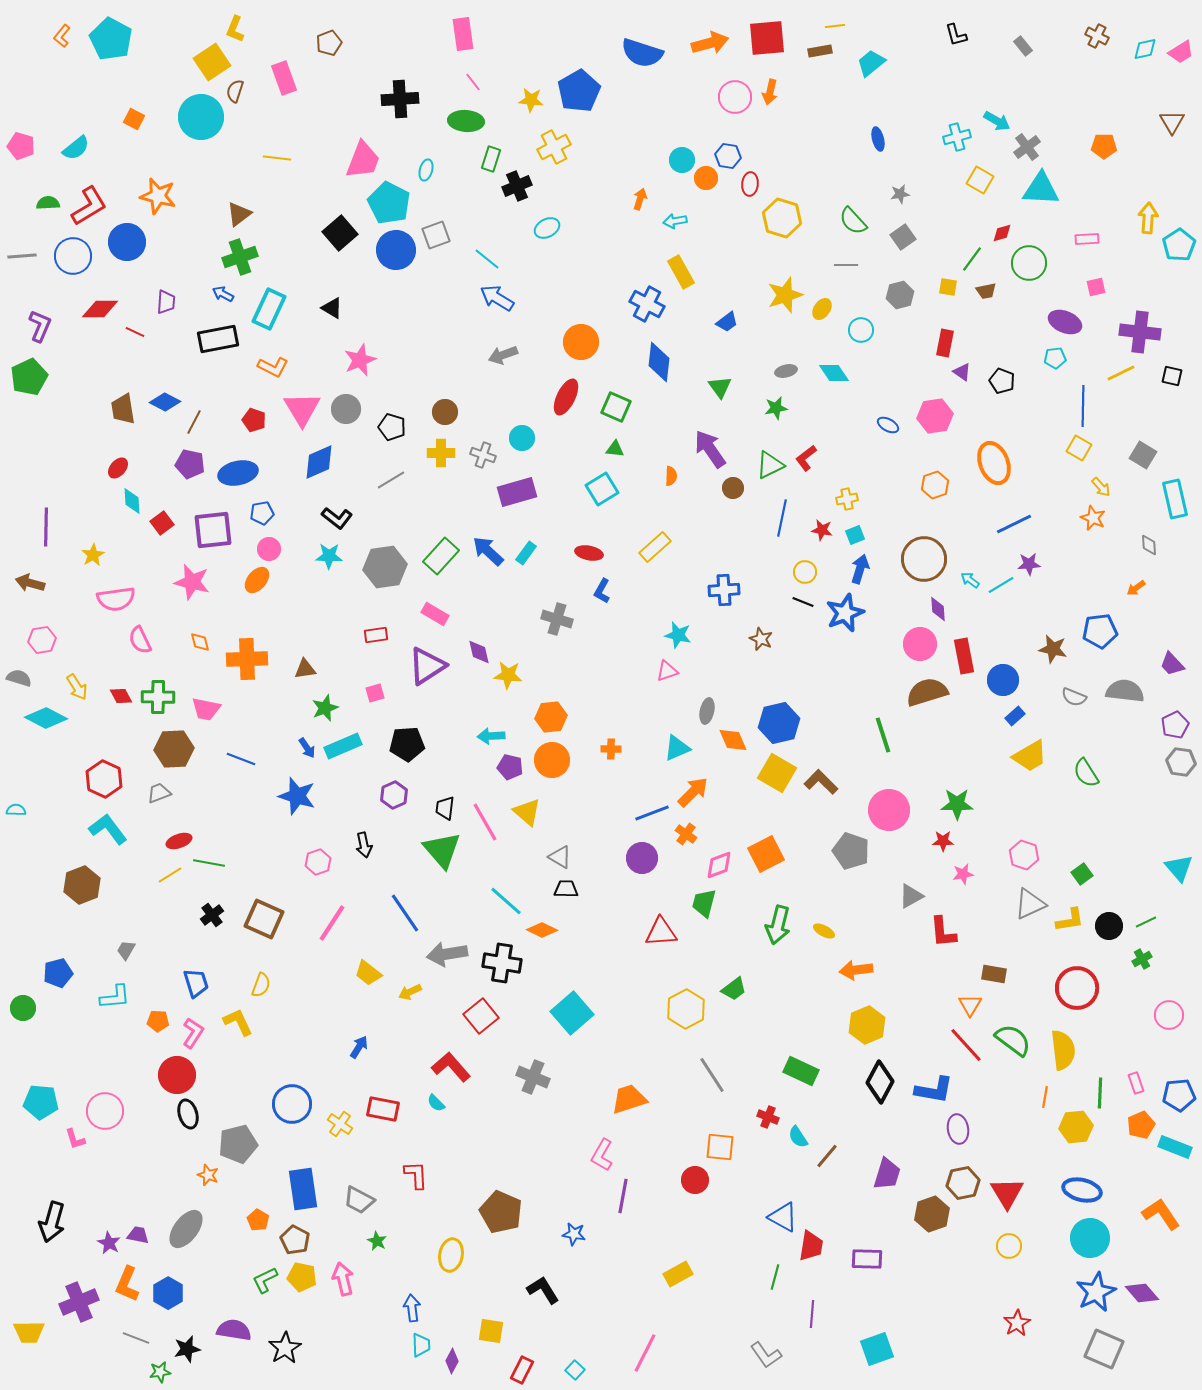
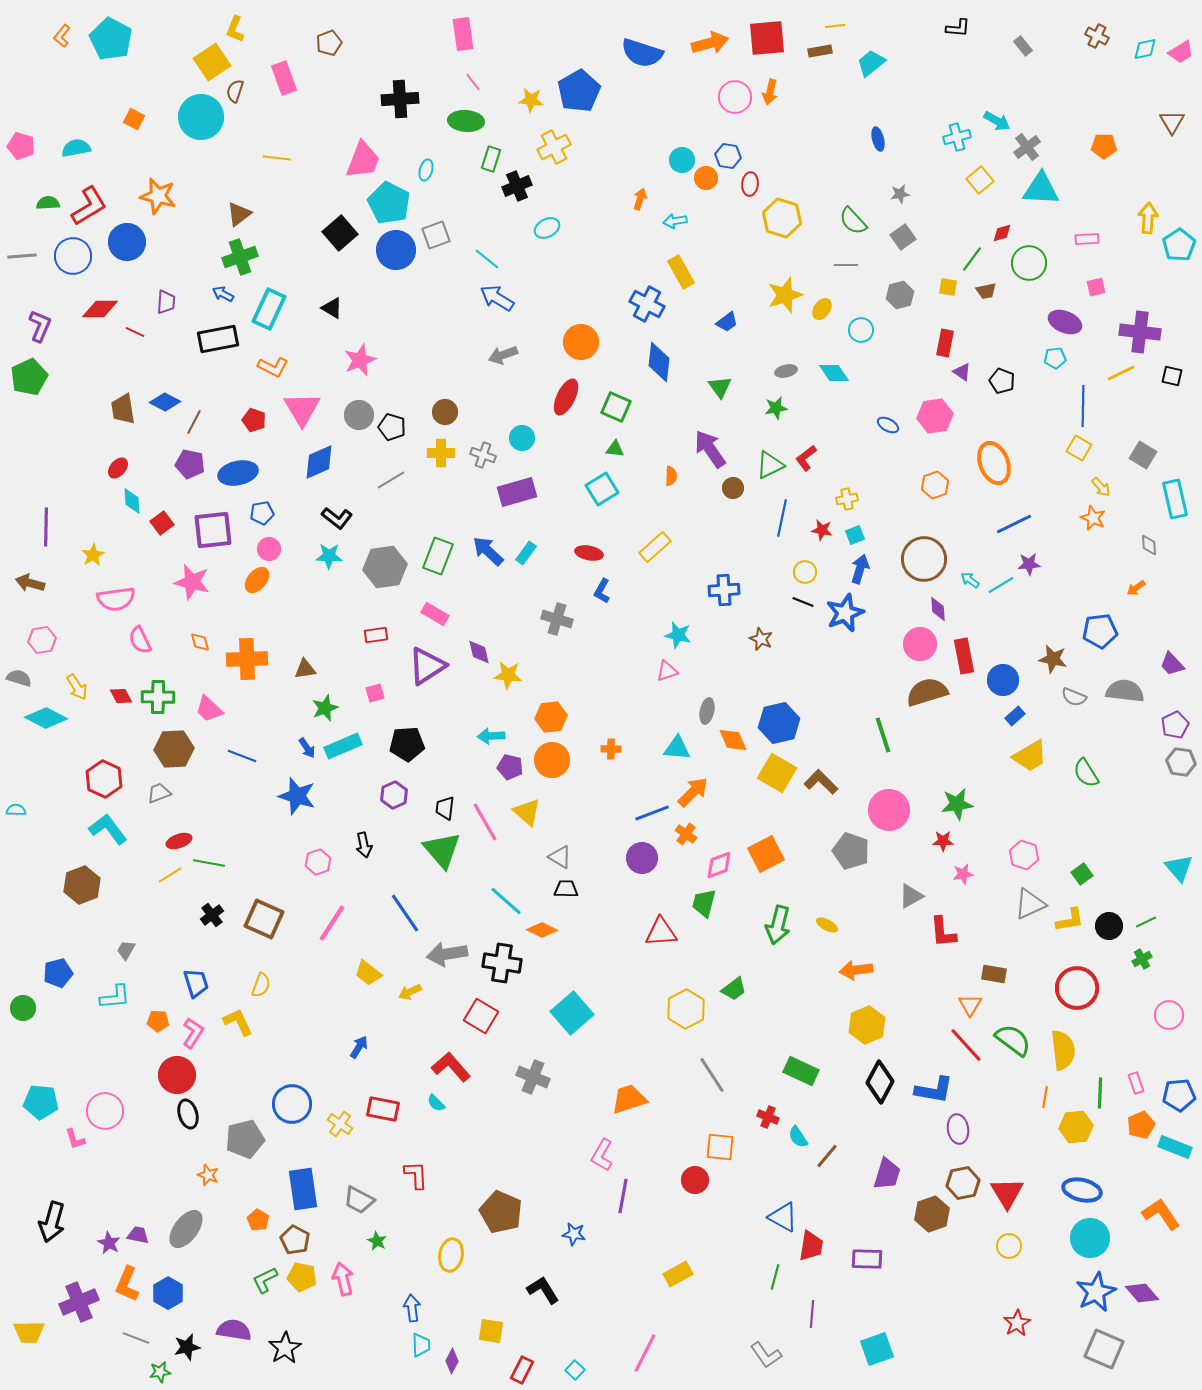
black L-shape at (956, 35): moved 2 px right, 7 px up; rotated 70 degrees counterclockwise
cyan semicircle at (76, 148): rotated 152 degrees counterclockwise
yellow square at (980, 180): rotated 20 degrees clockwise
gray circle at (346, 409): moved 13 px right, 6 px down
green rectangle at (441, 556): moved 3 px left; rotated 21 degrees counterclockwise
brown star at (1053, 649): moved 10 px down
pink trapezoid at (206, 709): moved 3 px right; rotated 32 degrees clockwise
cyan triangle at (677, 748): rotated 28 degrees clockwise
blue line at (241, 759): moved 1 px right, 3 px up
green star at (957, 804): rotated 8 degrees counterclockwise
yellow ellipse at (824, 931): moved 3 px right, 6 px up
red square at (481, 1016): rotated 20 degrees counterclockwise
gray pentagon at (238, 1144): moved 7 px right, 5 px up
black star at (187, 1349): moved 2 px up
